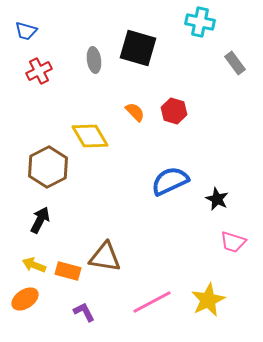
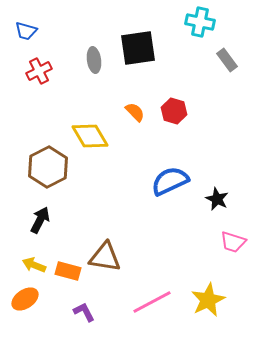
black square: rotated 24 degrees counterclockwise
gray rectangle: moved 8 px left, 3 px up
